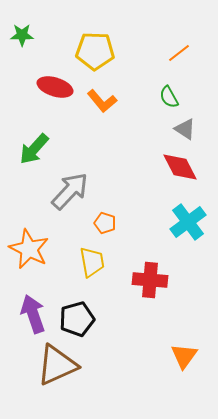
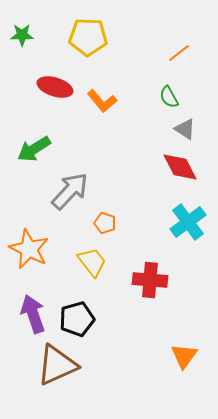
yellow pentagon: moved 7 px left, 14 px up
green arrow: rotated 16 degrees clockwise
yellow trapezoid: rotated 28 degrees counterclockwise
